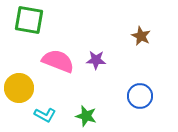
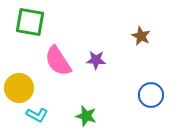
green square: moved 1 px right, 2 px down
pink semicircle: rotated 144 degrees counterclockwise
blue circle: moved 11 px right, 1 px up
cyan L-shape: moved 8 px left
